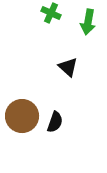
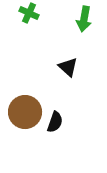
green cross: moved 22 px left
green arrow: moved 4 px left, 3 px up
brown circle: moved 3 px right, 4 px up
